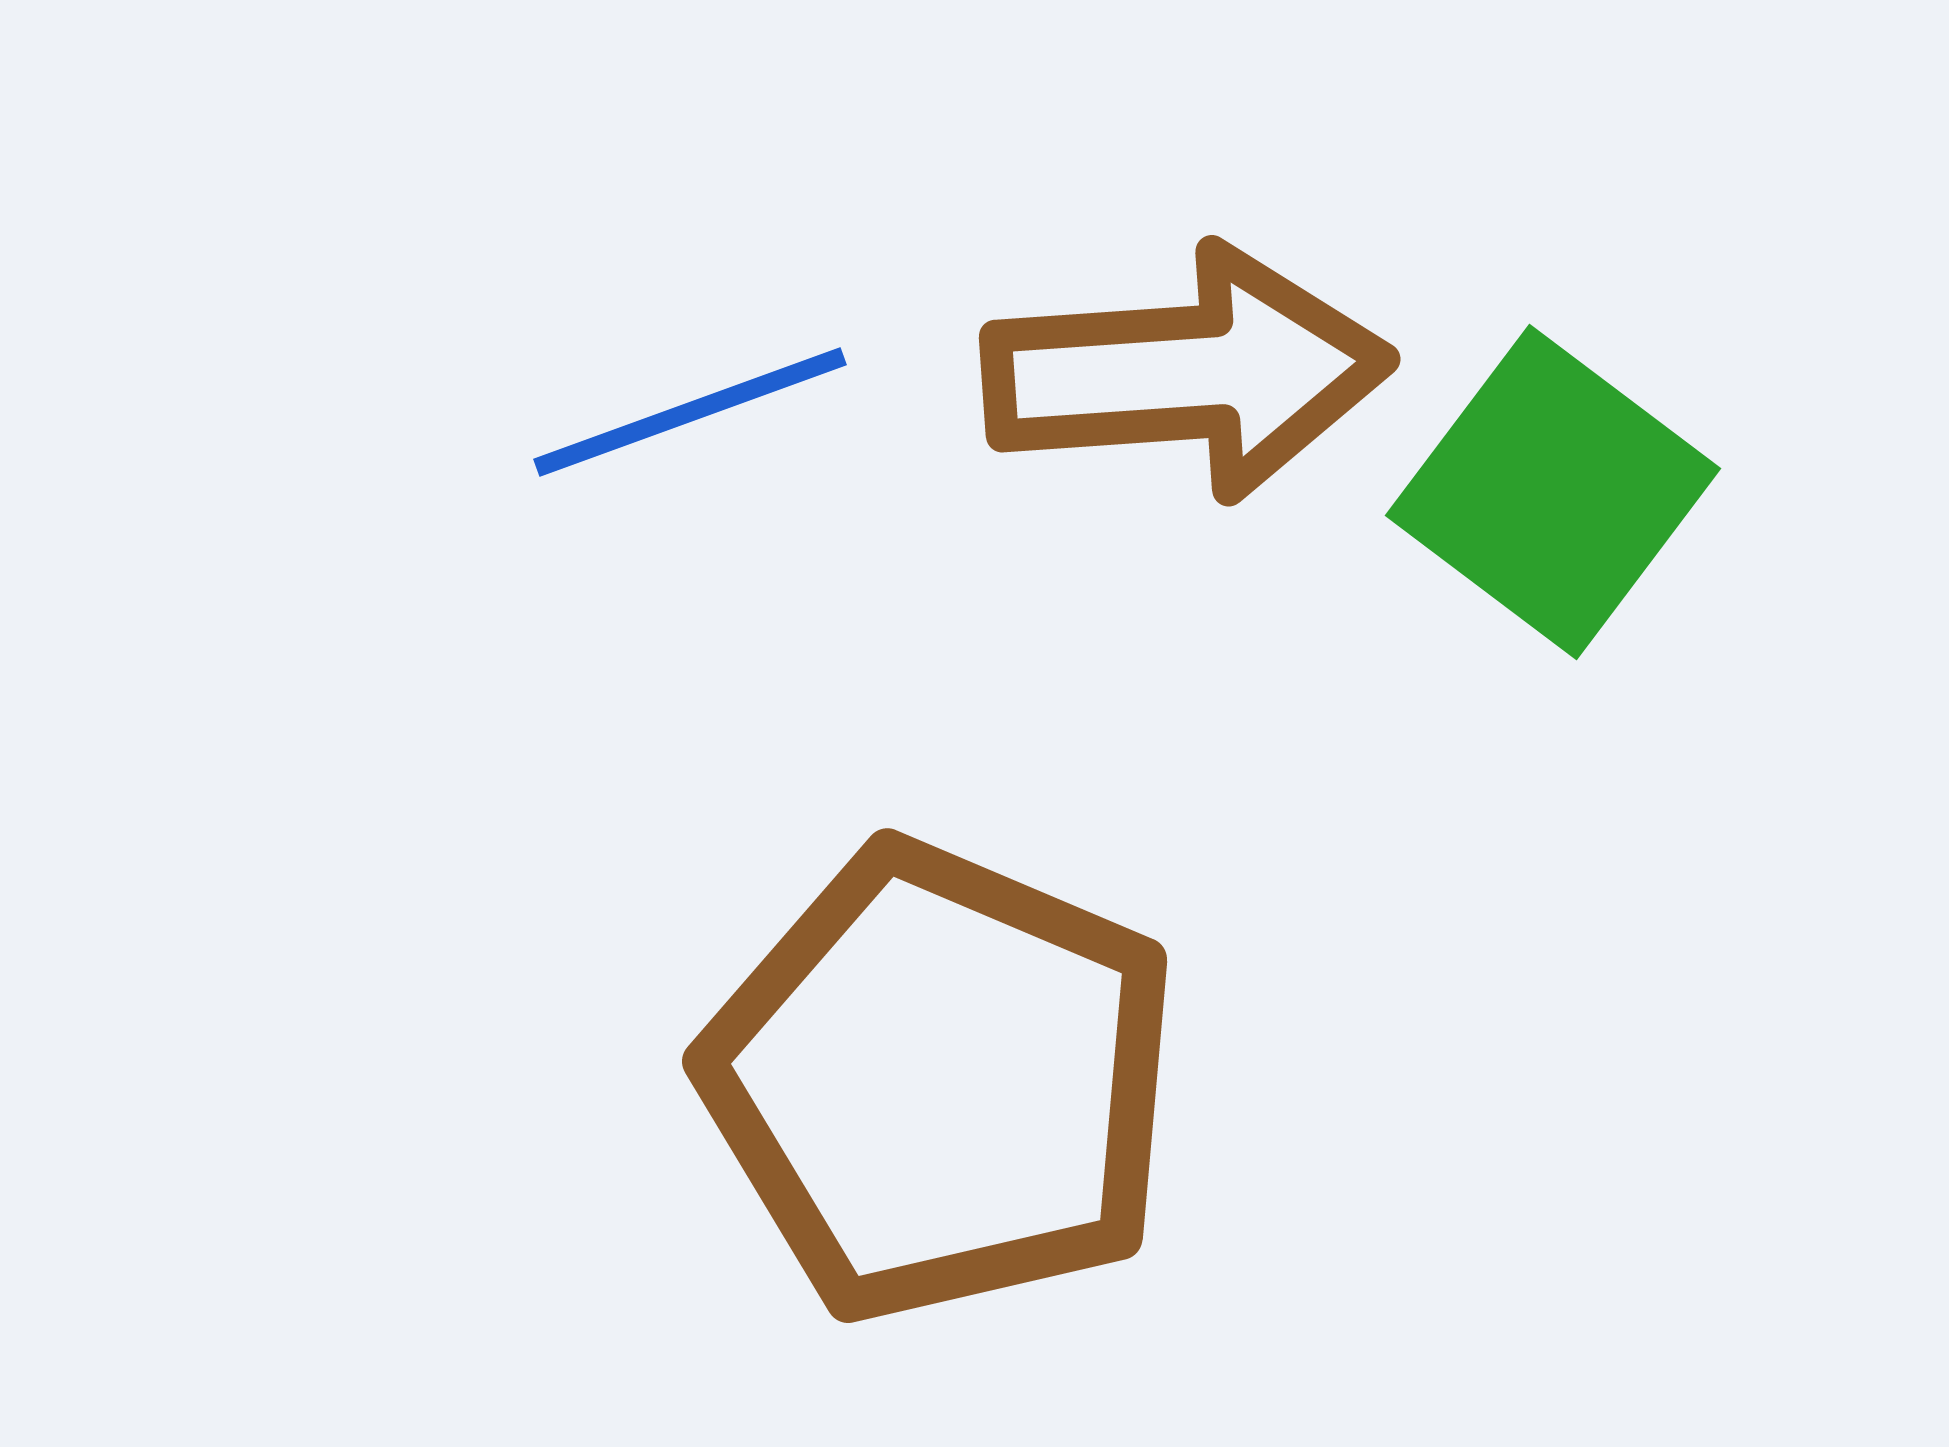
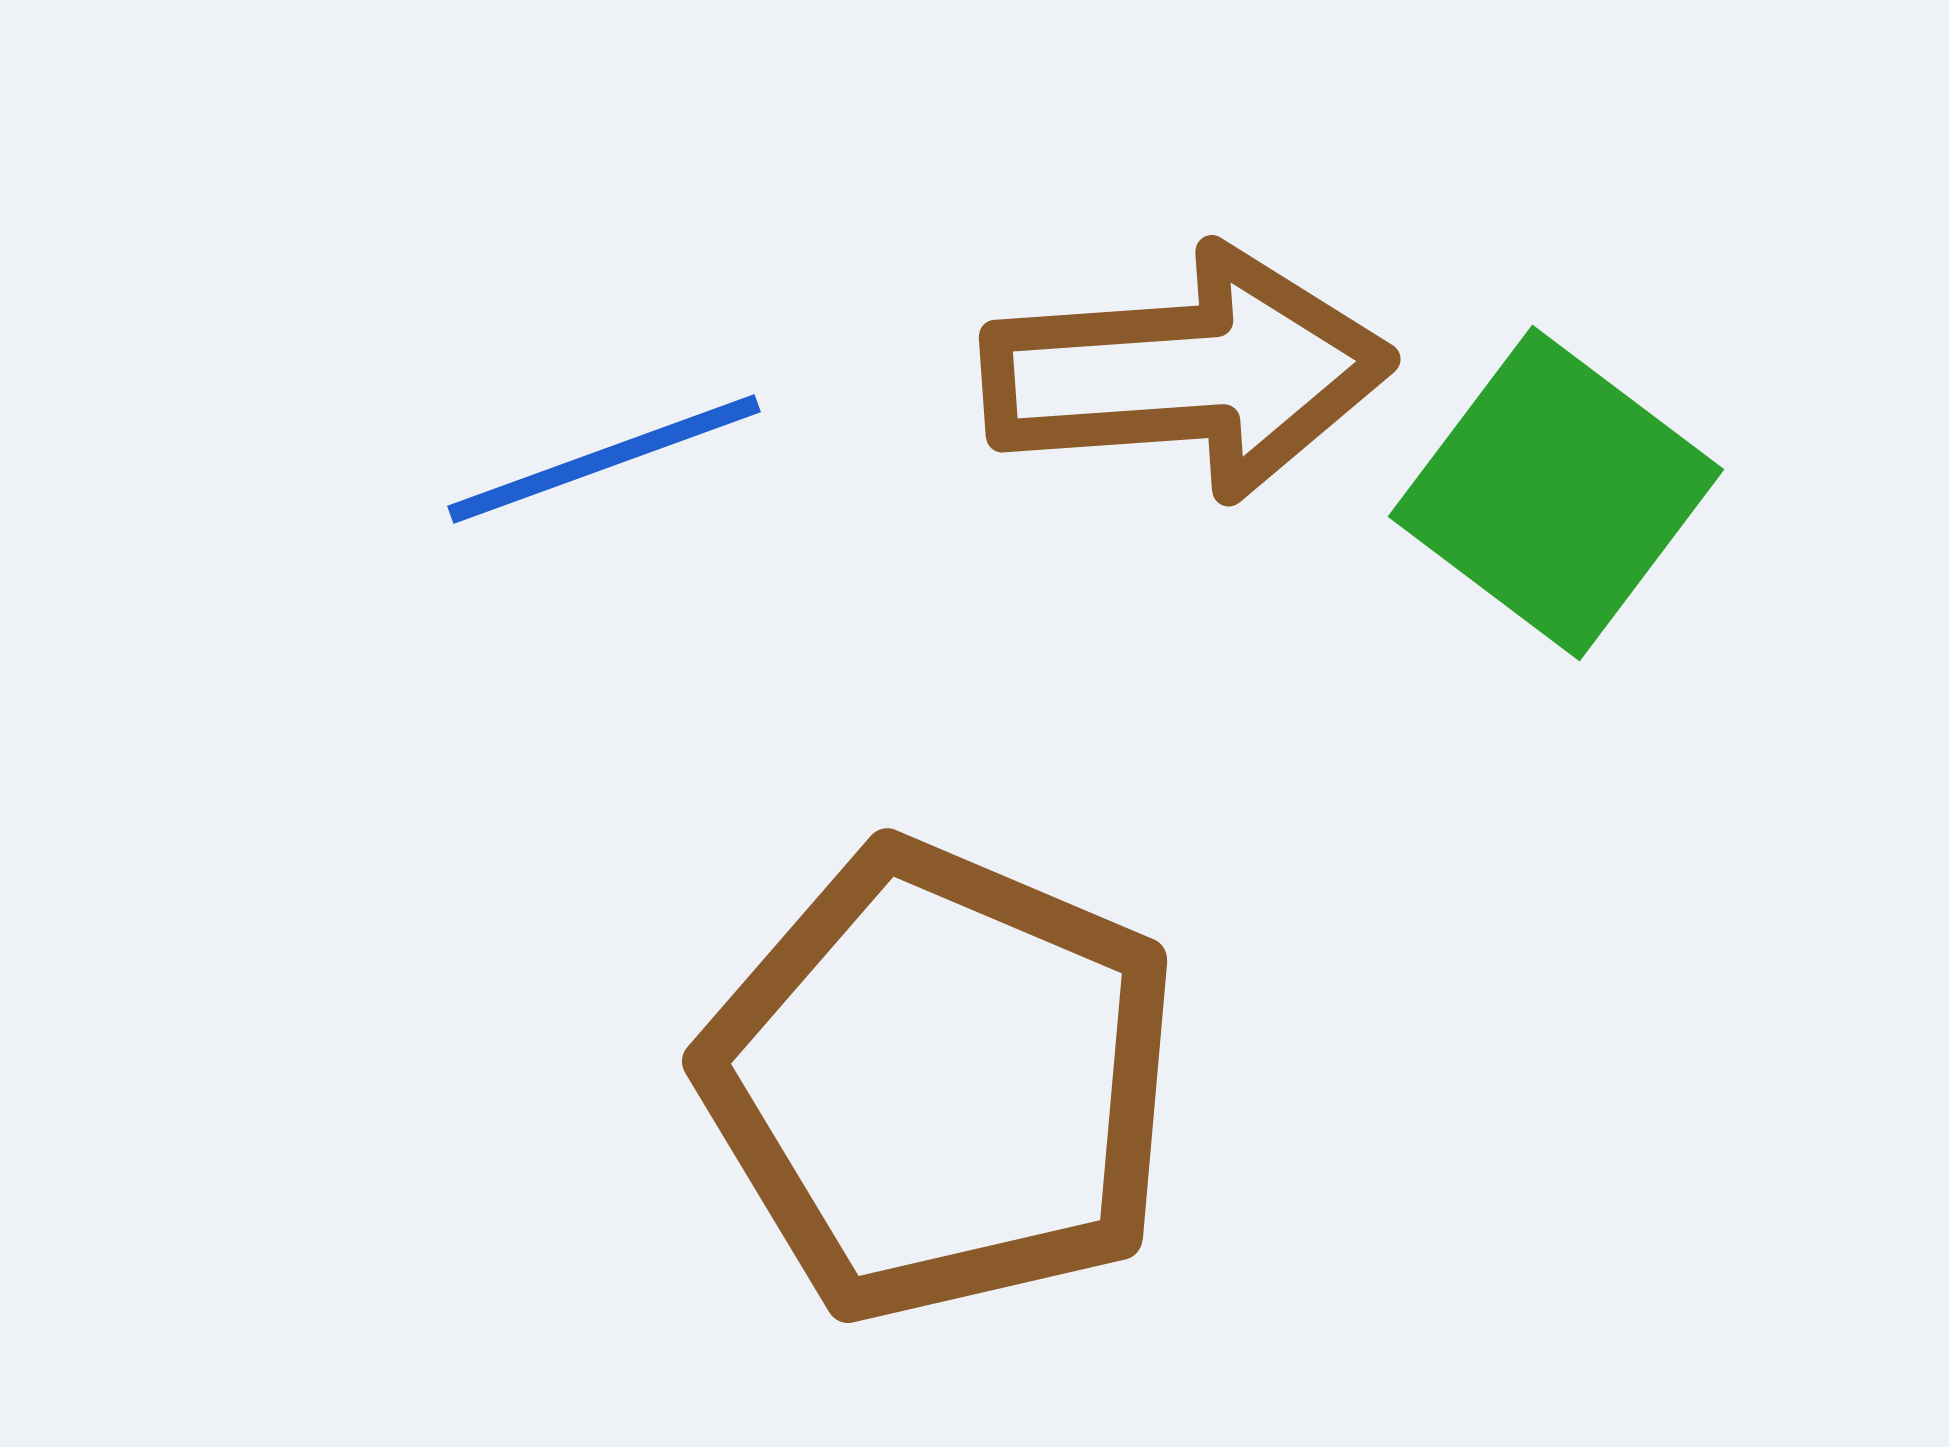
blue line: moved 86 px left, 47 px down
green square: moved 3 px right, 1 px down
